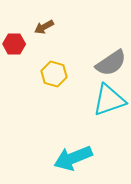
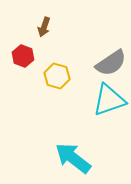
brown arrow: rotated 42 degrees counterclockwise
red hexagon: moved 9 px right, 12 px down; rotated 20 degrees clockwise
yellow hexagon: moved 3 px right, 2 px down
cyan arrow: rotated 60 degrees clockwise
